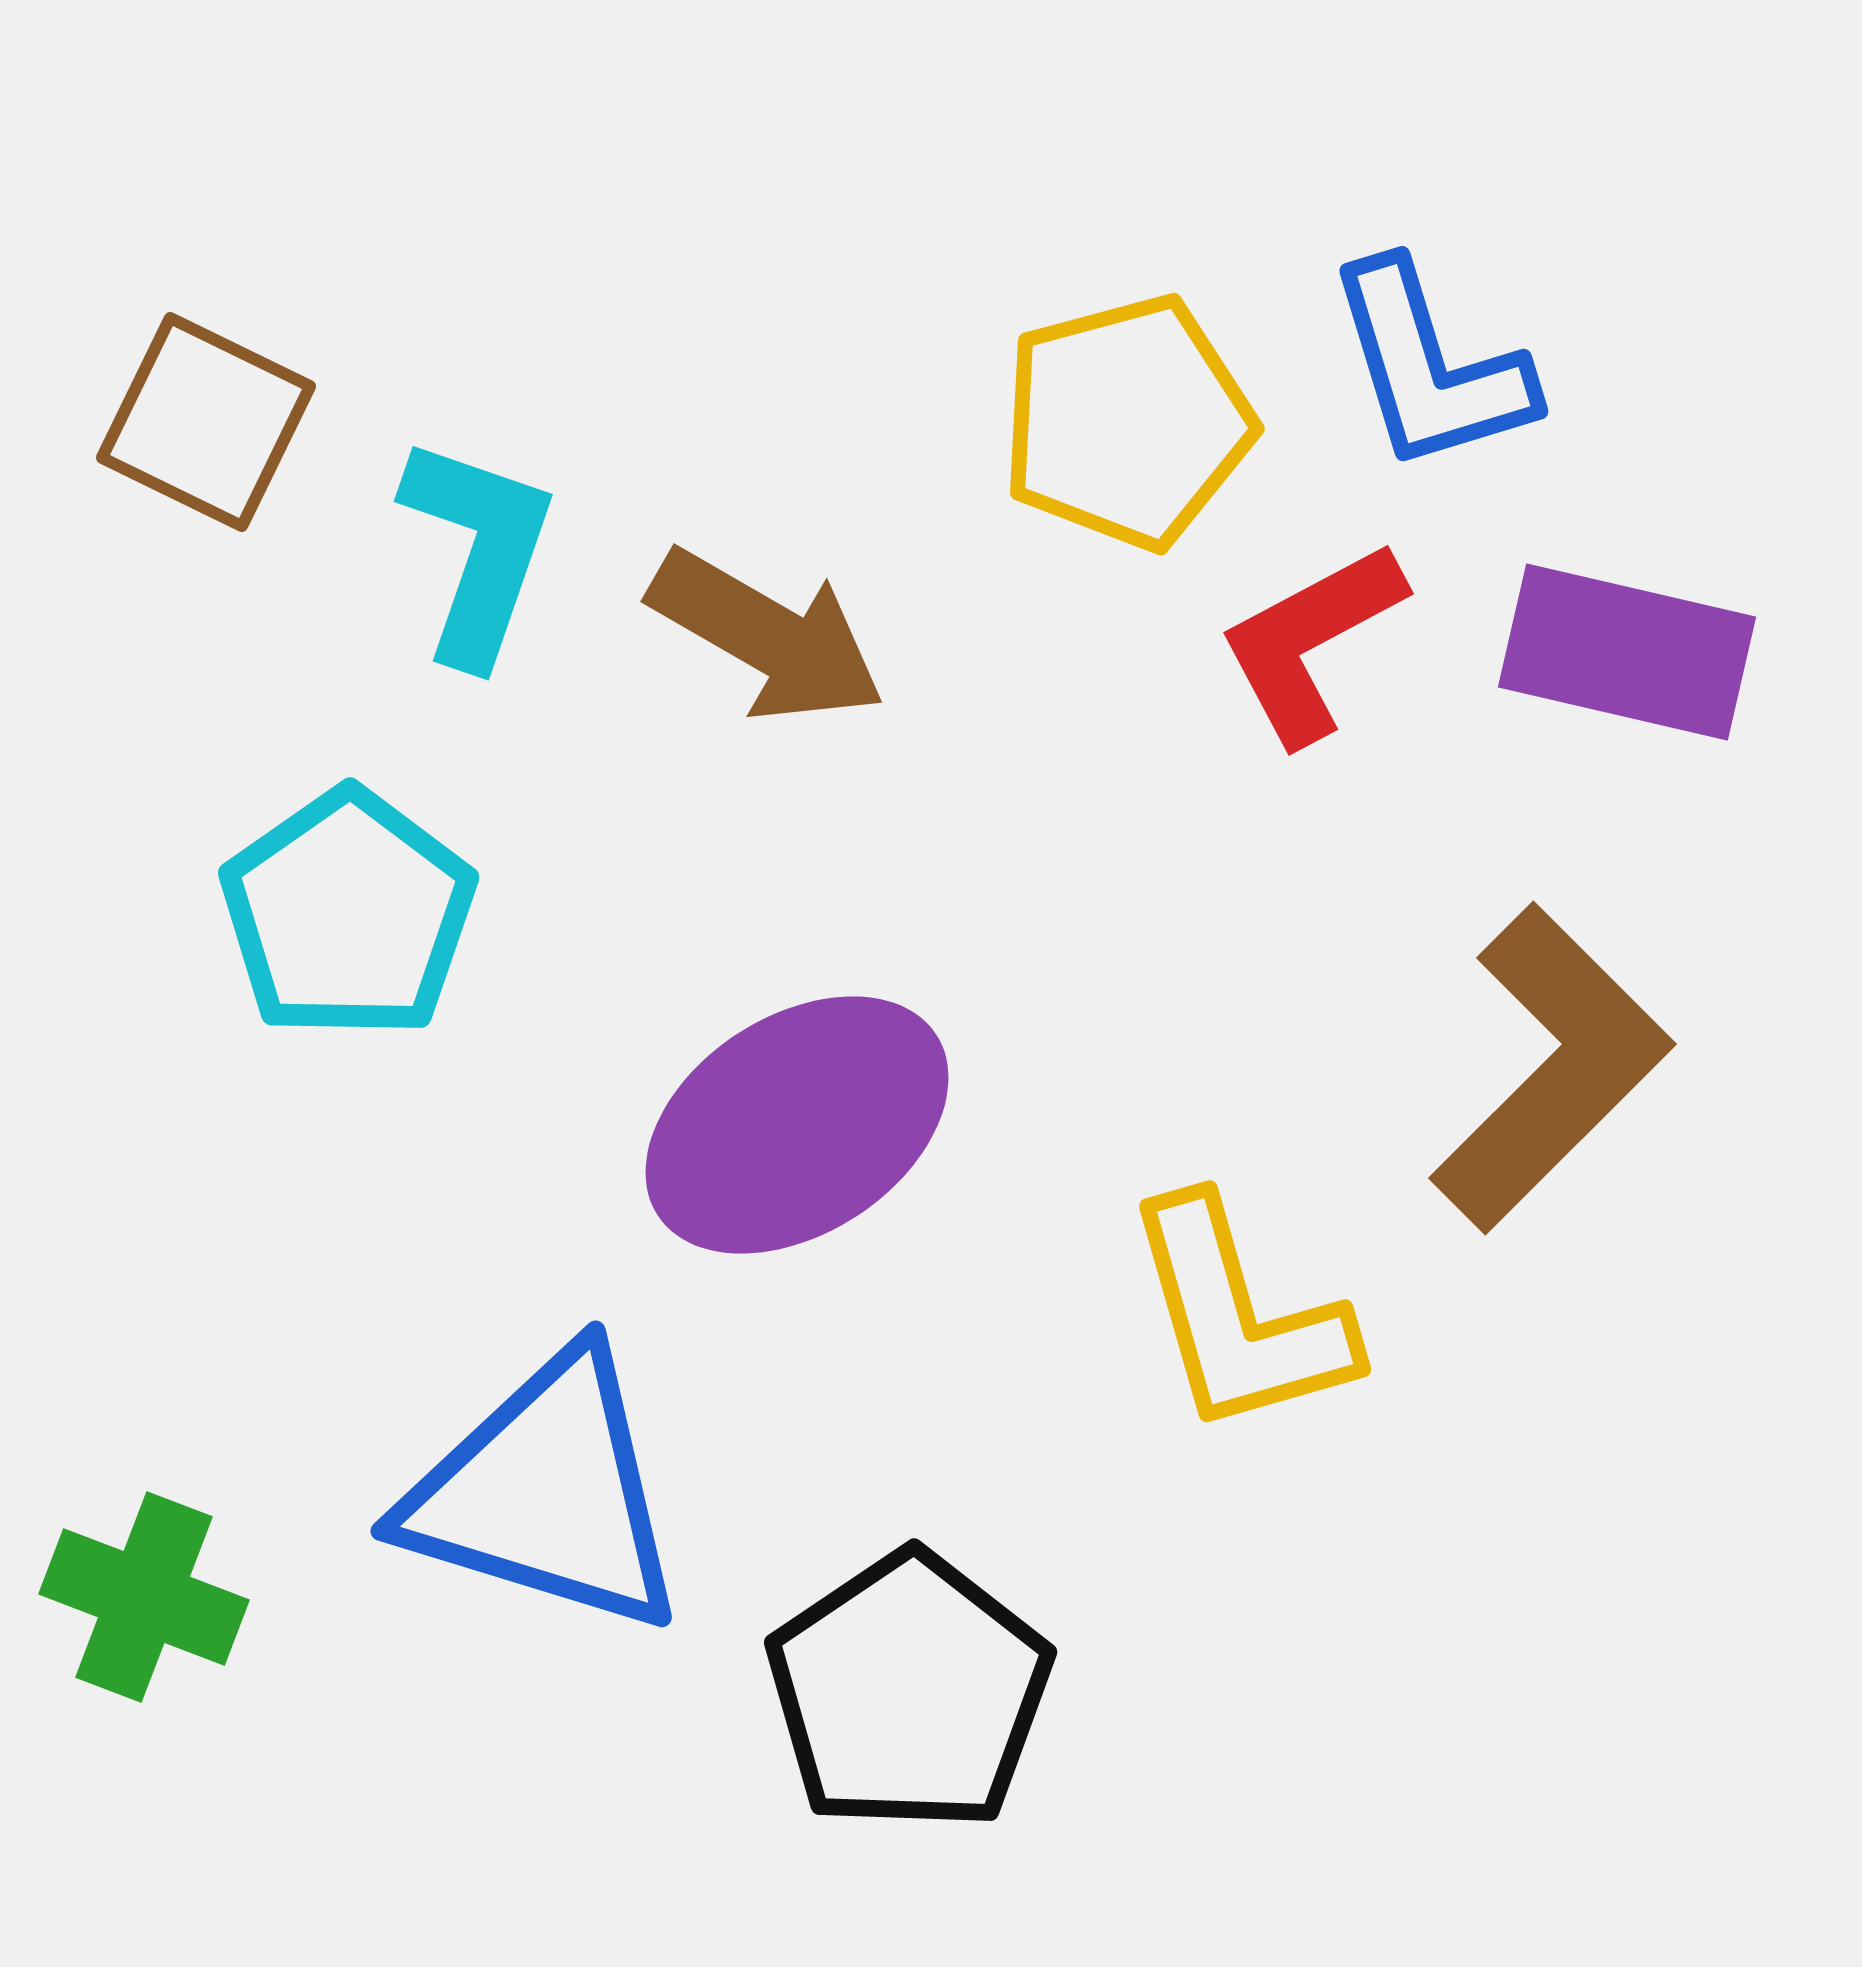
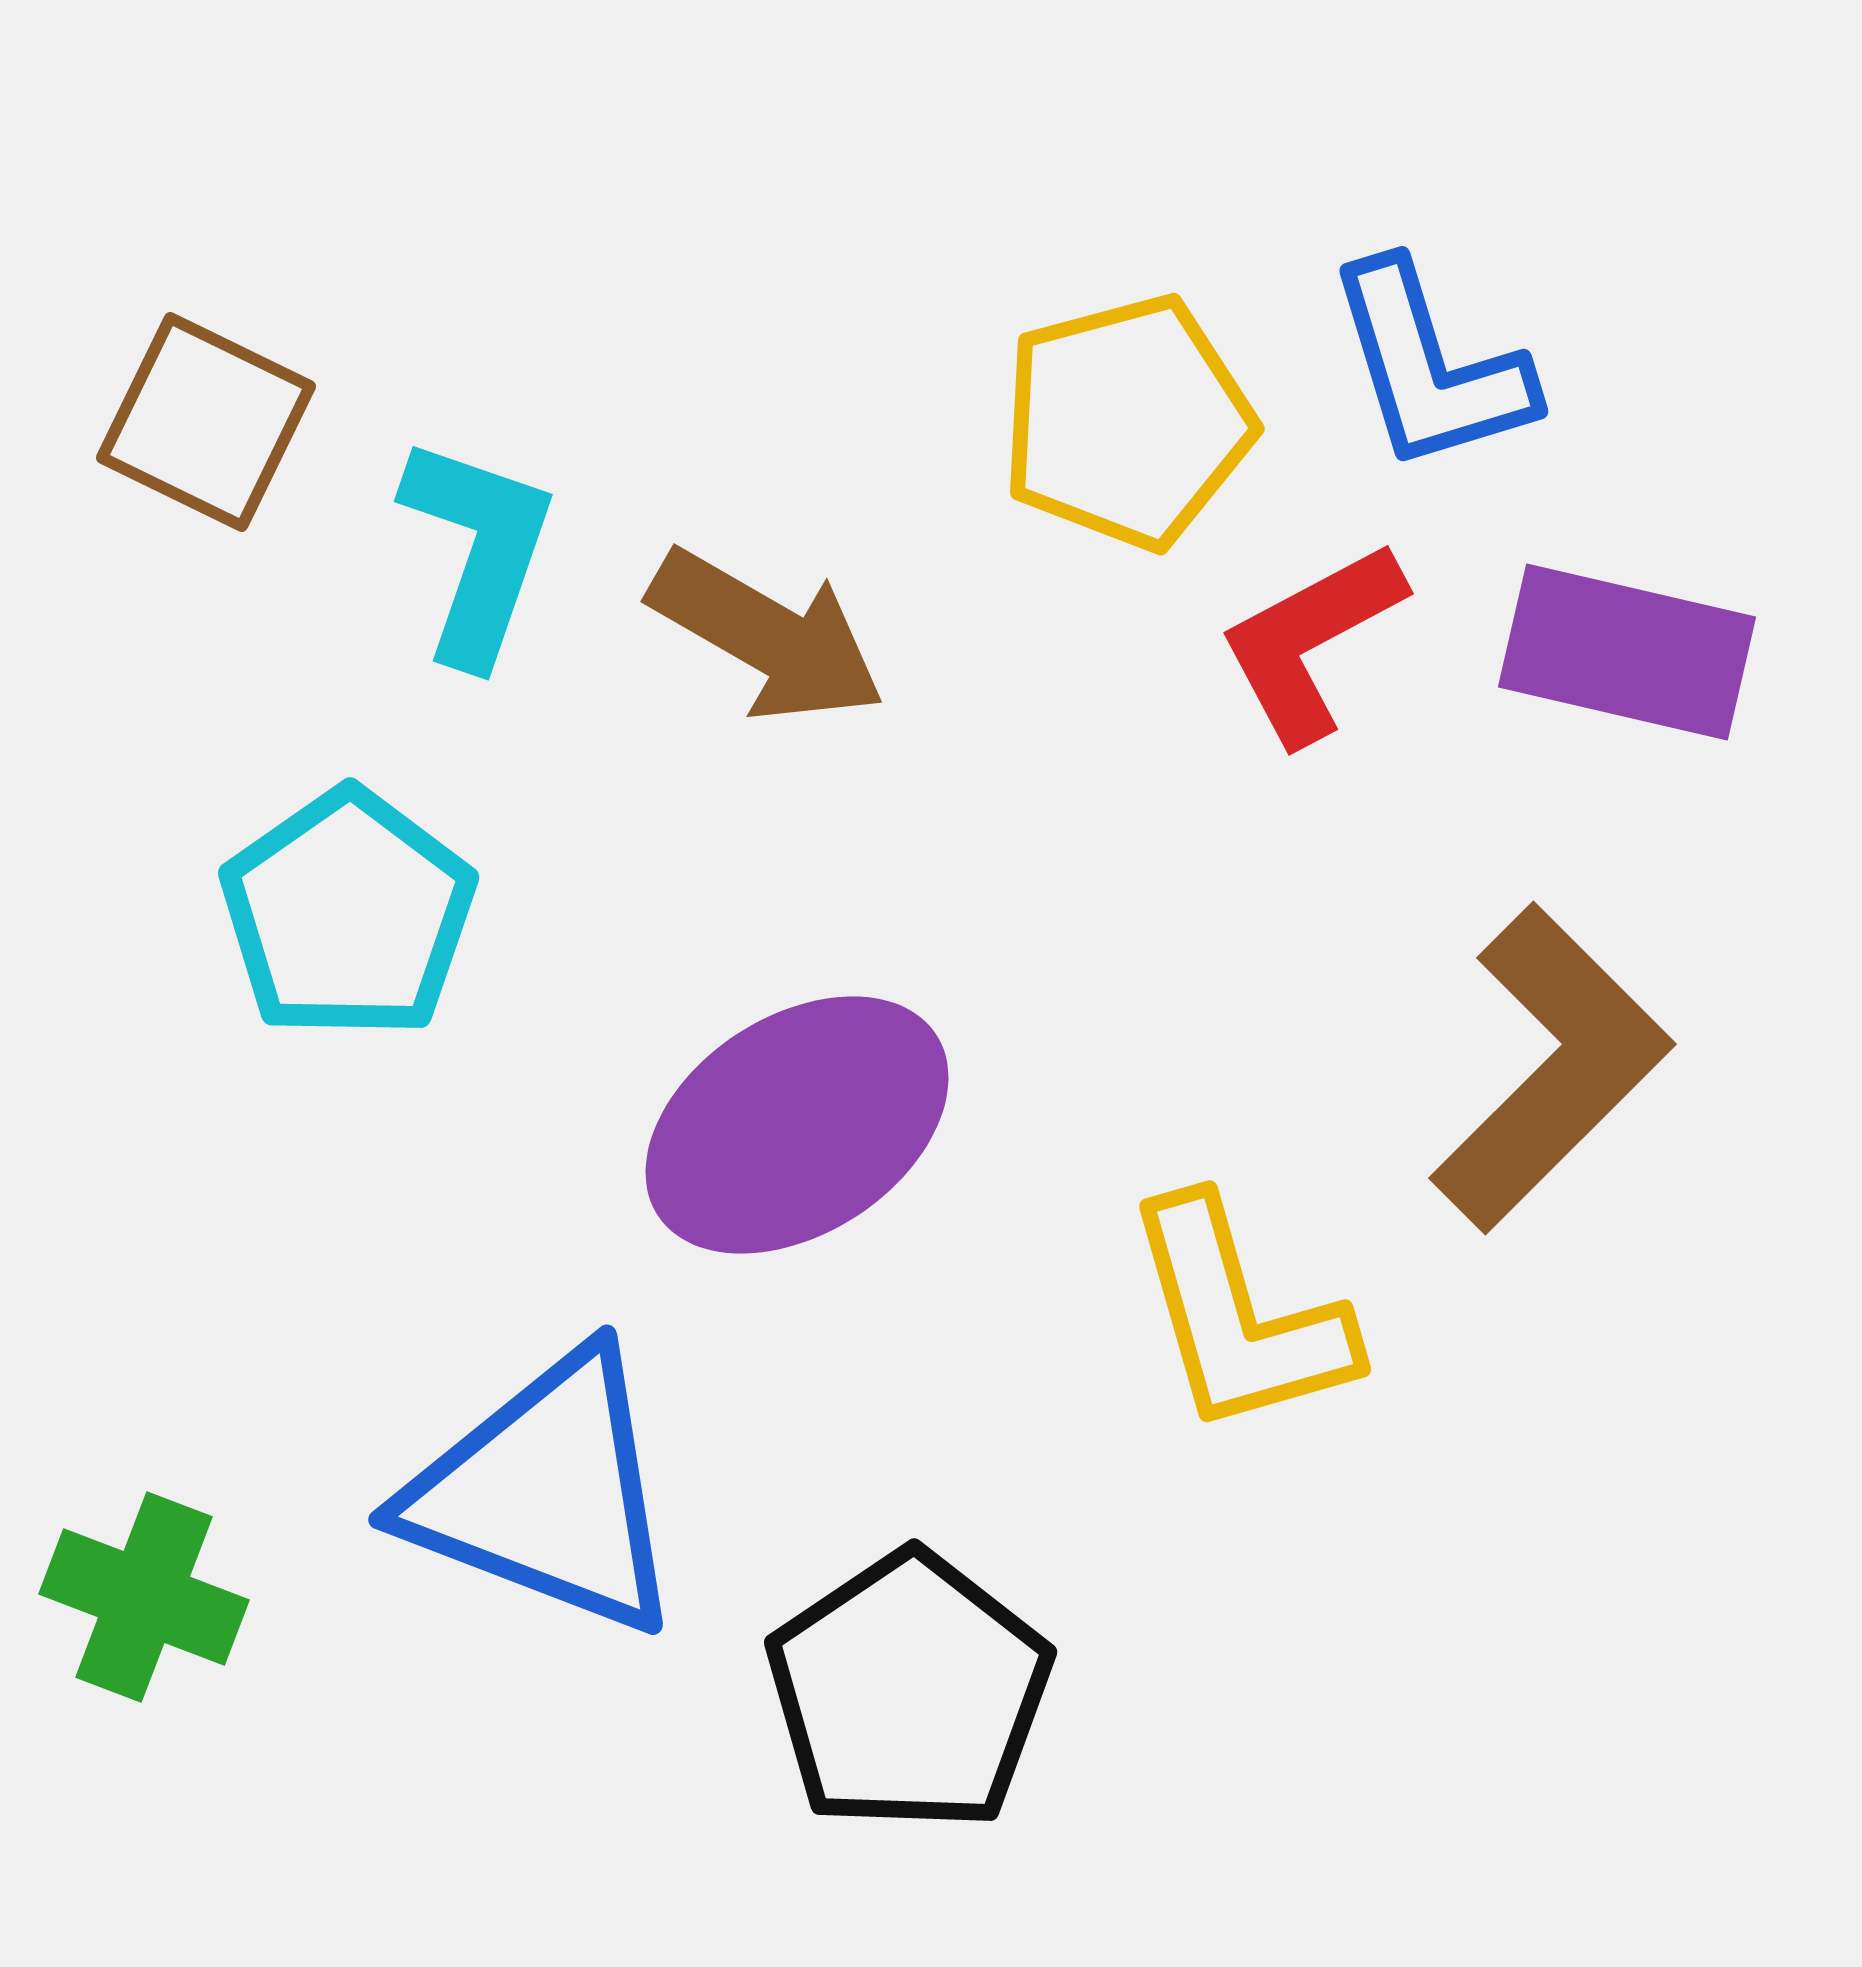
blue triangle: rotated 4 degrees clockwise
